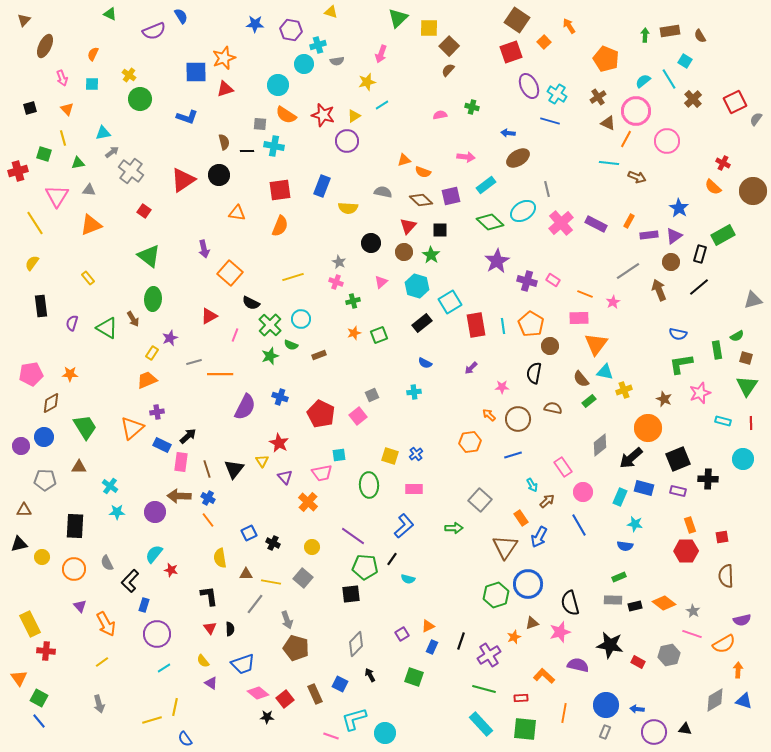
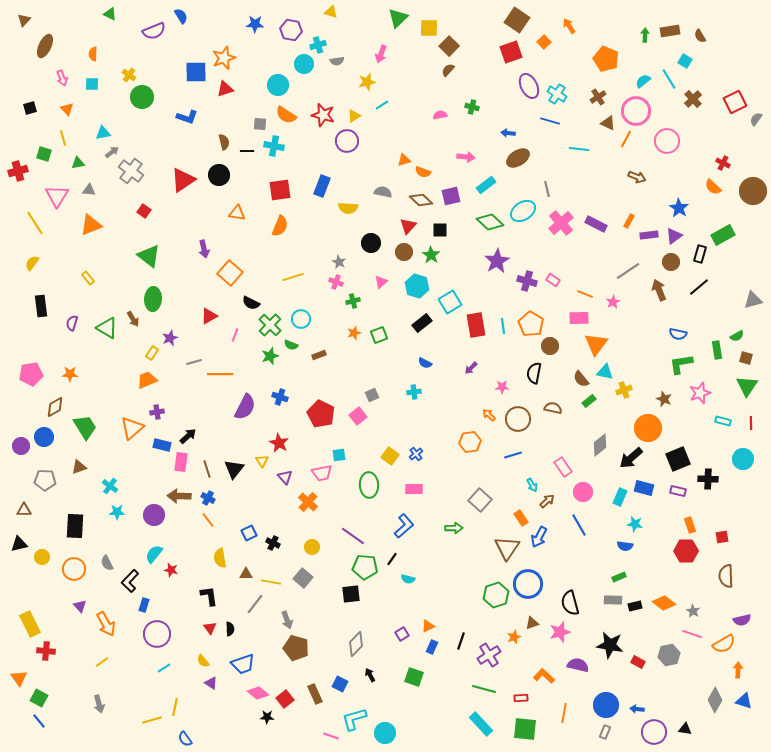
orange semicircle at (93, 54): rotated 24 degrees counterclockwise
green circle at (140, 99): moved 2 px right, 2 px up
cyan line at (609, 163): moved 30 px left, 14 px up
brown diamond at (51, 403): moved 4 px right, 4 px down
blue rectangle at (162, 445): rotated 12 degrees counterclockwise
yellow square at (390, 456): rotated 18 degrees clockwise
brown triangle at (79, 467): rotated 21 degrees counterclockwise
purple circle at (155, 512): moved 1 px left, 3 px down
brown triangle at (505, 547): moved 2 px right, 1 px down
gray diamond at (715, 700): rotated 30 degrees counterclockwise
